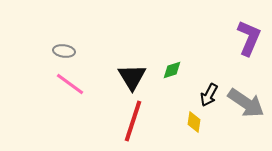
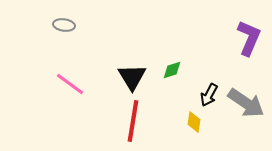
gray ellipse: moved 26 px up
red line: rotated 9 degrees counterclockwise
